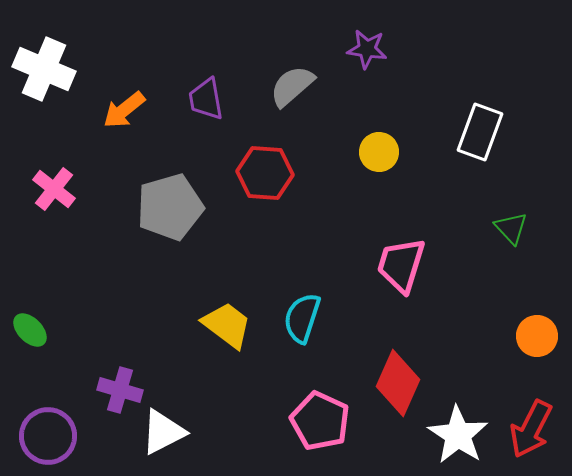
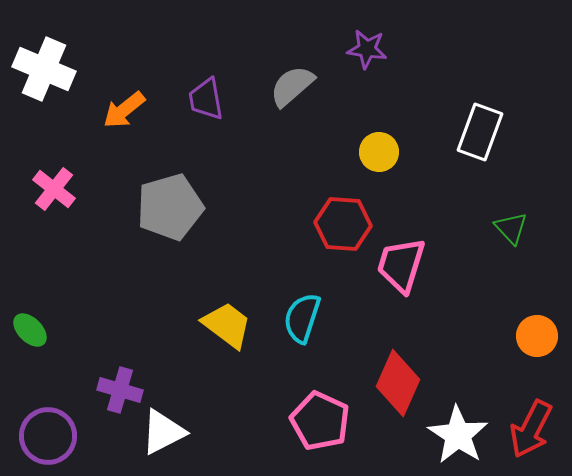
red hexagon: moved 78 px right, 51 px down
